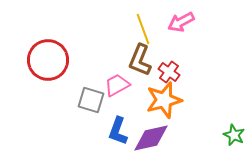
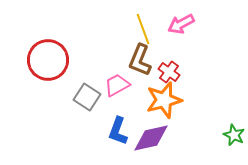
pink arrow: moved 2 px down
gray square: moved 4 px left, 3 px up; rotated 16 degrees clockwise
